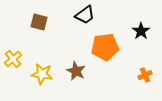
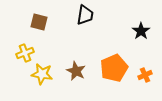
black trapezoid: rotated 45 degrees counterclockwise
orange pentagon: moved 9 px right, 21 px down; rotated 16 degrees counterclockwise
yellow cross: moved 12 px right, 6 px up; rotated 18 degrees clockwise
